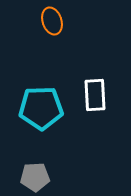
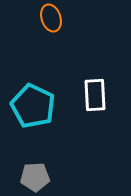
orange ellipse: moved 1 px left, 3 px up
cyan pentagon: moved 8 px left, 2 px up; rotated 27 degrees clockwise
